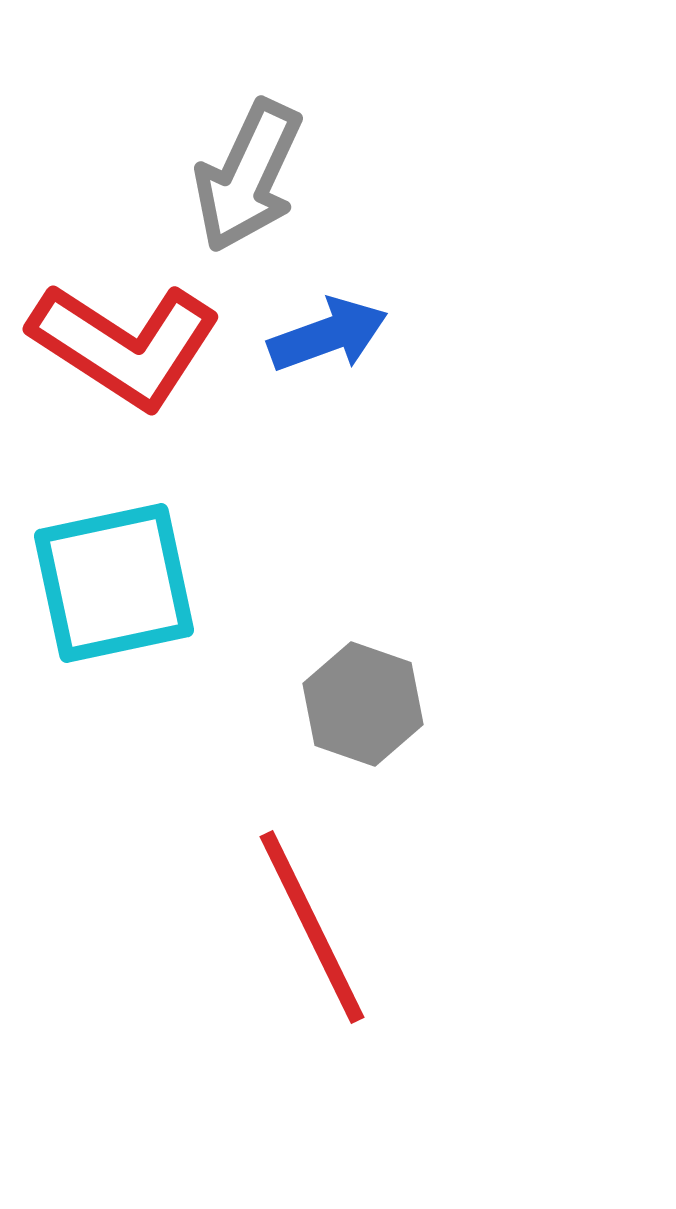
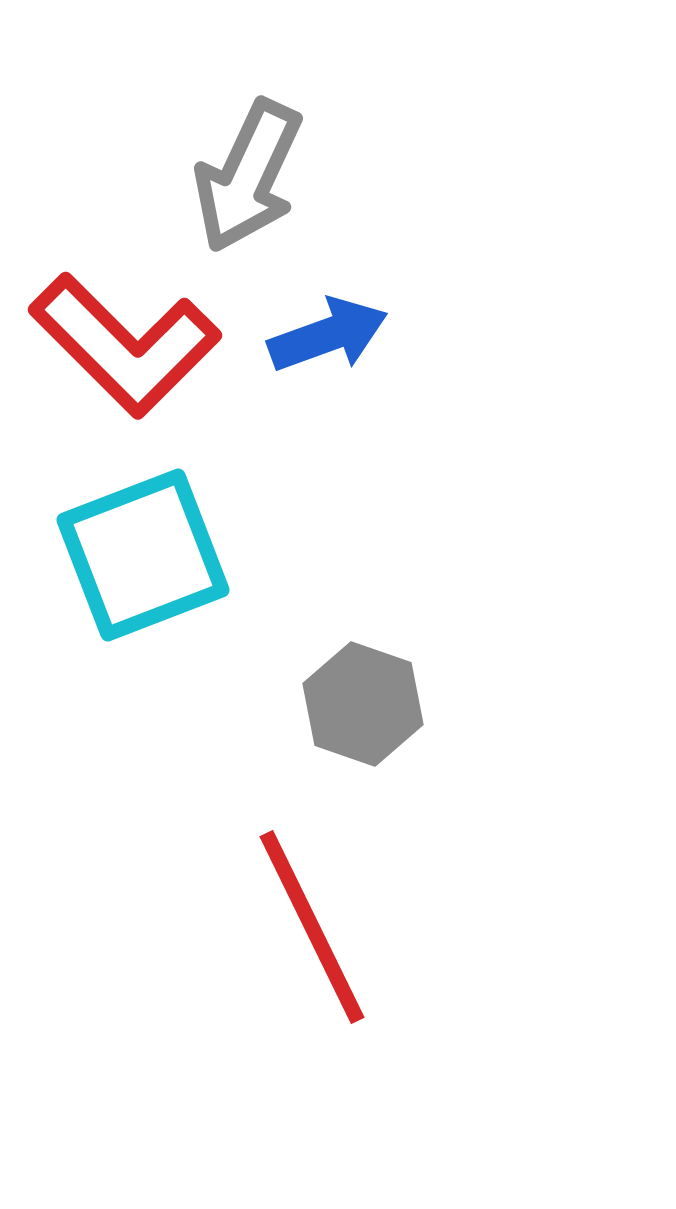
red L-shape: rotated 12 degrees clockwise
cyan square: moved 29 px right, 28 px up; rotated 9 degrees counterclockwise
